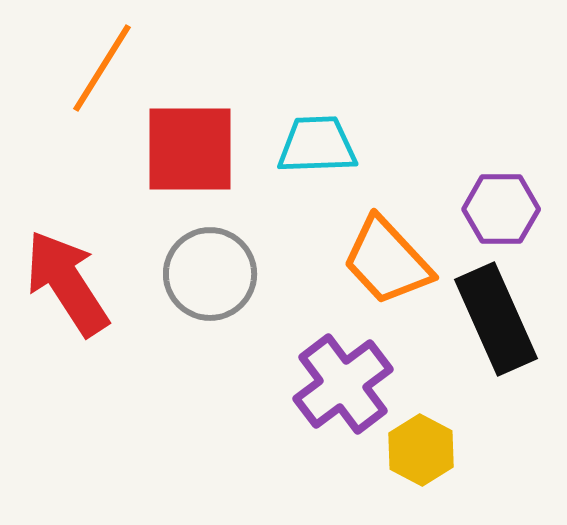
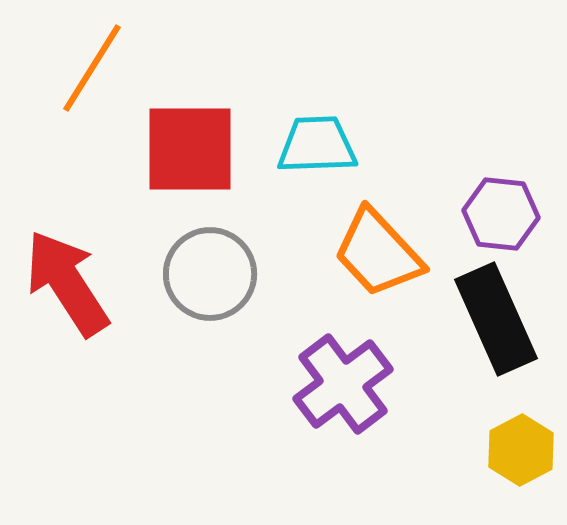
orange line: moved 10 px left
purple hexagon: moved 5 px down; rotated 6 degrees clockwise
orange trapezoid: moved 9 px left, 8 px up
yellow hexagon: moved 100 px right; rotated 4 degrees clockwise
